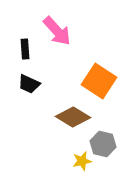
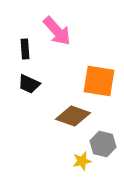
orange square: rotated 24 degrees counterclockwise
brown diamond: moved 1 px up; rotated 12 degrees counterclockwise
